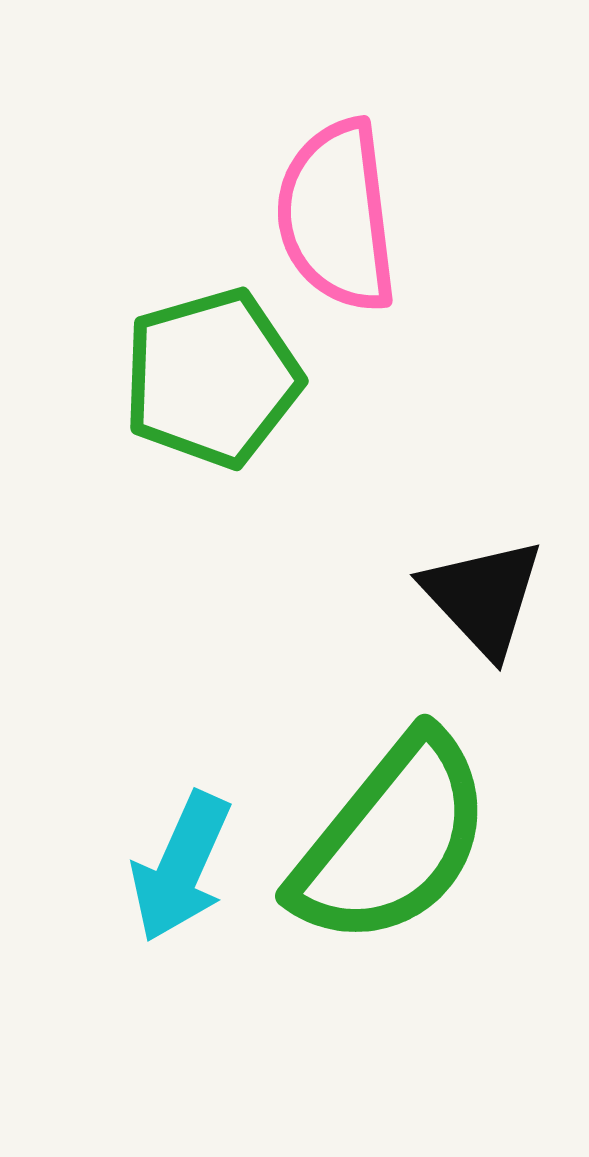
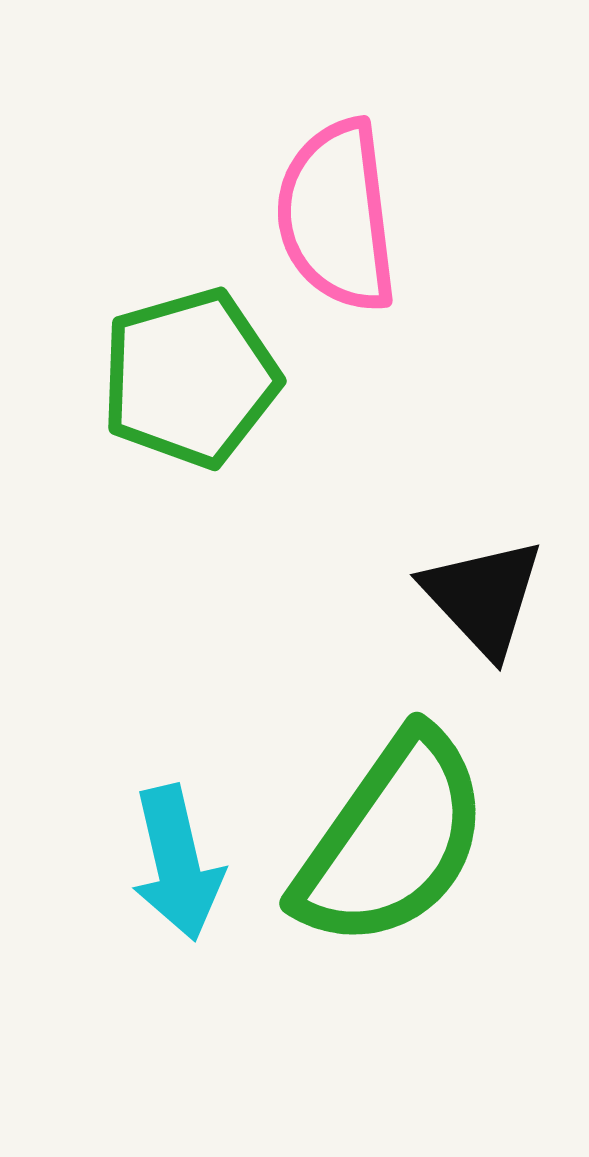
green pentagon: moved 22 px left
green semicircle: rotated 4 degrees counterclockwise
cyan arrow: moved 4 px left, 4 px up; rotated 37 degrees counterclockwise
